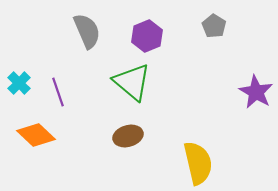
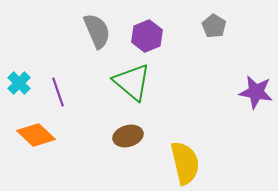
gray semicircle: moved 10 px right
purple star: rotated 20 degrees counterclockwise
yellow semicircle: moved 13 px left
